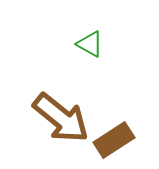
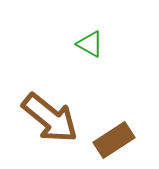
brown arrow: moved 11 px left
